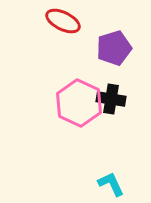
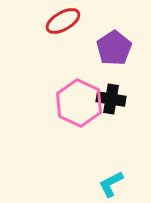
red ellipse: rotated 56 degrees counterclockwise
purple pentagon: rotated 16 degrees counterclockwise
cyan L-shape: rotated 92 degrees counterclockwise
